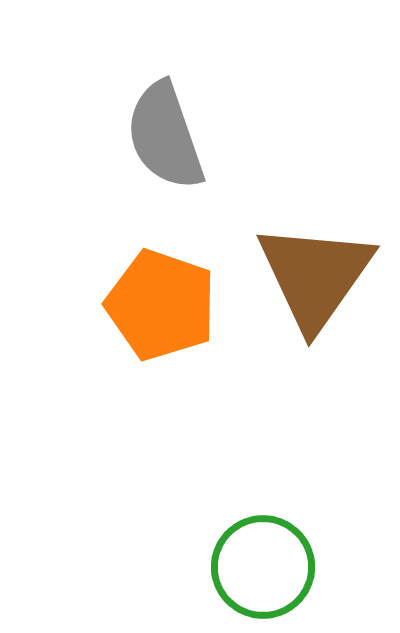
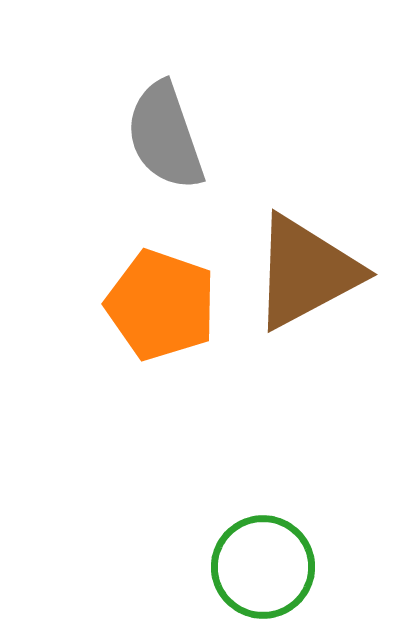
brown triangle: moved 9 px left, 4 px up; rotated 27 degrees clockwise
